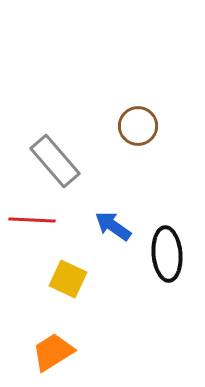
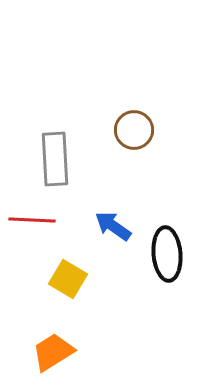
brown circle: moved 4 px left, 4 px down
gray rectangle: moved 2 px up; rotated 38 degrees clockwise
yellow square: rotated 6 degrees clockwise
